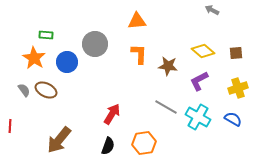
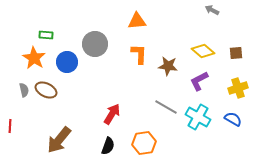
gray semicircle: rotated 24 degrees clockwise
